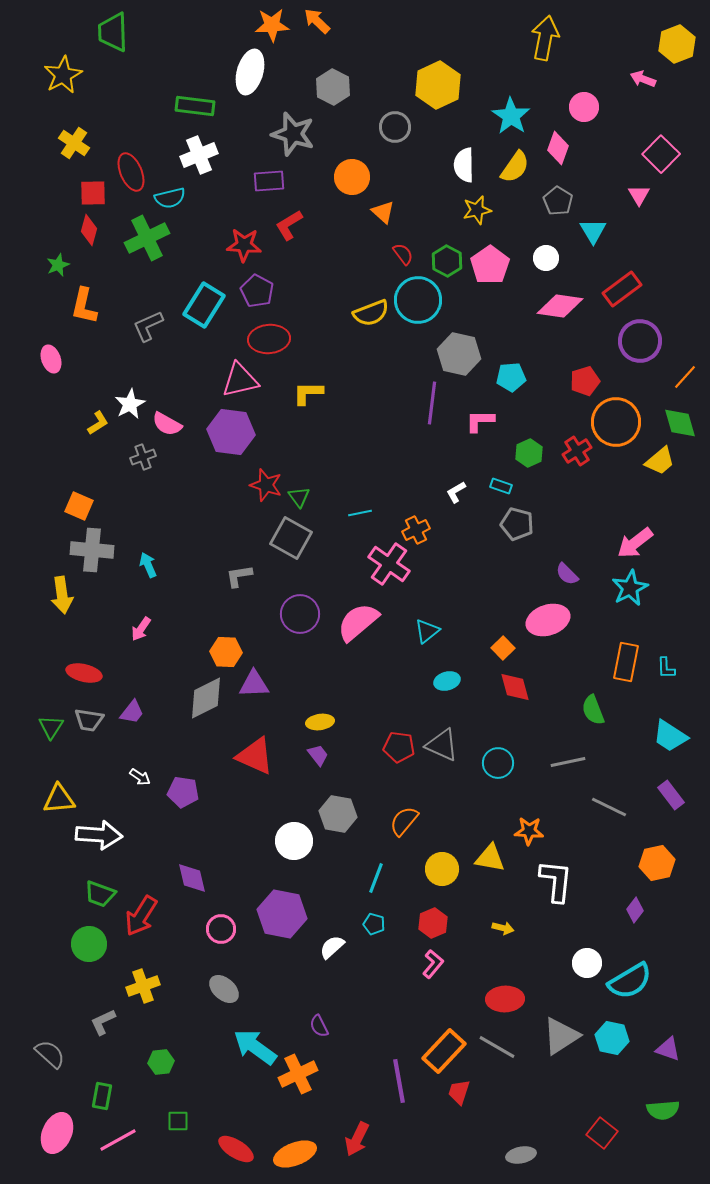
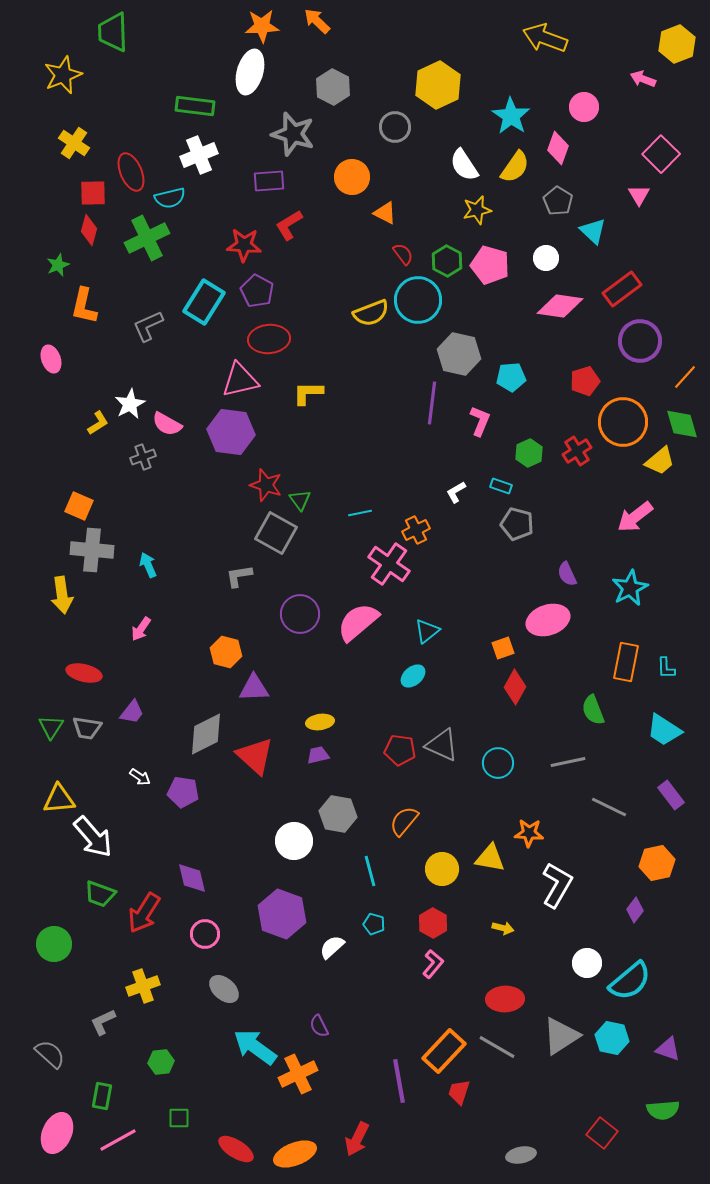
orange star at (272, 25): moved 10 px left, 1 px down
yellow arrow at (545, 38): rotated 81 degrees counterclockwise
yellow star at (63, 75): rotated 6 degrees clockwise
white semicircle at (464, 165): rotated 32 degrees counterclockwise
orange triangle at (383, 212): moved 2 px right, 1 px down; rotated 15 degrees counterclockwise
cyan triangle at (593, 231): rotated 16 degrees counterclockwise
pink pentagon at (490, 265): rotated 21 degrees counterclockwise
cyan rectangle at (204, 305): moved 3 px up
pink L-shape at (480, 421): rotated 112 degrees clockwise
orange circle at (616, 422): moved 7 px right
green diamond at (680, 423): moved 2 px right, 1 px down
green triangle at (299, 497): moved 1 px right, 3 px down
gray square at (291, 538): moved 15 px left, 5 px up
pink arrow at (635, 543): moved 26 px up
purple semicircle at (567, 574): rotated 20 degrees clockwise
orange square at (503, 648): rotated 25 degrees clockwise
orange hexagon at (226, 652): rotated 12 degrees clockwise
cyan ellipse at (447, 681): moved 34 px left, 5 px up; rotated 25 degrees counterclockwise
purple triangle at (254, 684): moved 4 px down
red diamond at (515, 687): rotated 44 degrees clockwise
gray diamond at (206, 698): moved 36 px down
gray trapezoid at (89, 720): moved 2 px left, 8 px down
cyan trapezoid at (670, 736): moved 6 px left, 6 px up
red pentagon at (399, 747): moved 1 px right, 3 px down
purple trapezoid at (318, 755): rotated 65 degrees counterclockwise
red triangle at (255, 756): rotated 18 degrees clockwise
orange star at (529, 831): moved 2 px down
white arrow at (99, 835): moved 6 px left, 2 px down; rotated 45 degrees clockwise
cyan line at (376, 878): moved 6 px left, 7 px up; rotated 36 degrees counterclockwise
white L-shape at (556, 881): moved 1 px right, 4 px down; rotated 24 degrees clockwise
purple hexagon at (282, 914): rotated 9 degrees clockwise
red arrow at (141, 916): moved 3 px right, 3 px up
red hexagon at (433, 923): rotated 8 degrees counterclockwise
pink circle at (221, 929): moved 16 px left, 5 px down
green circle at (89, 944): moved 35 px left
cyan semicircle at (630, 981): rotated 9 degrees counterclockwise
green square at (178, 1121): moved 1 px right, 3 px up
